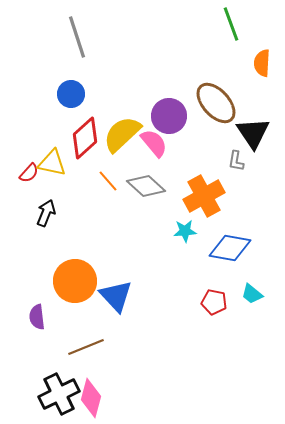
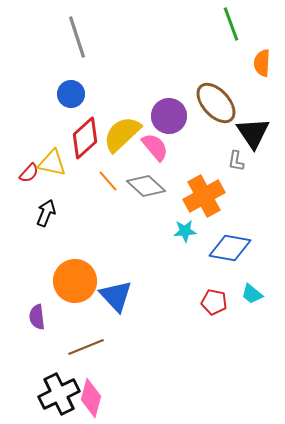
pink semicircle: moved 1 px right, 4 px down
